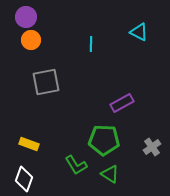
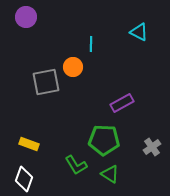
orange circle: moved 42 px right, 27 px down
